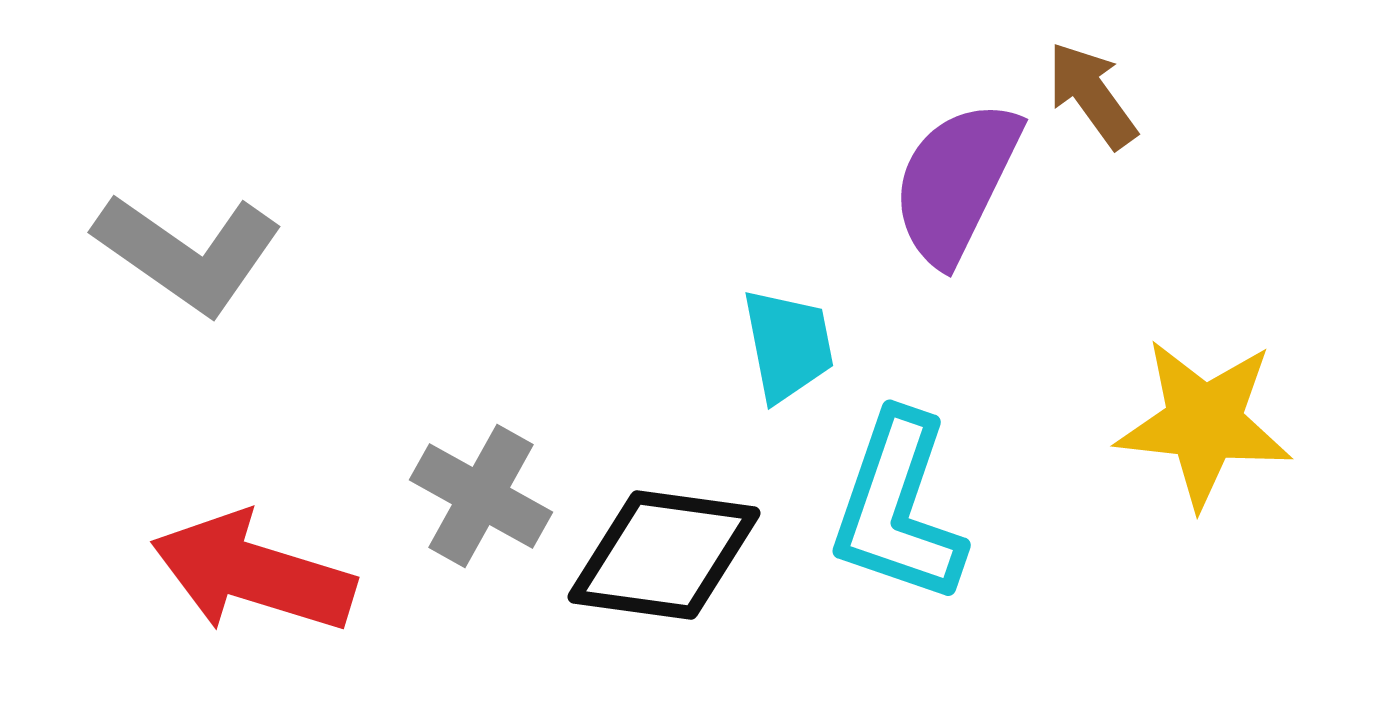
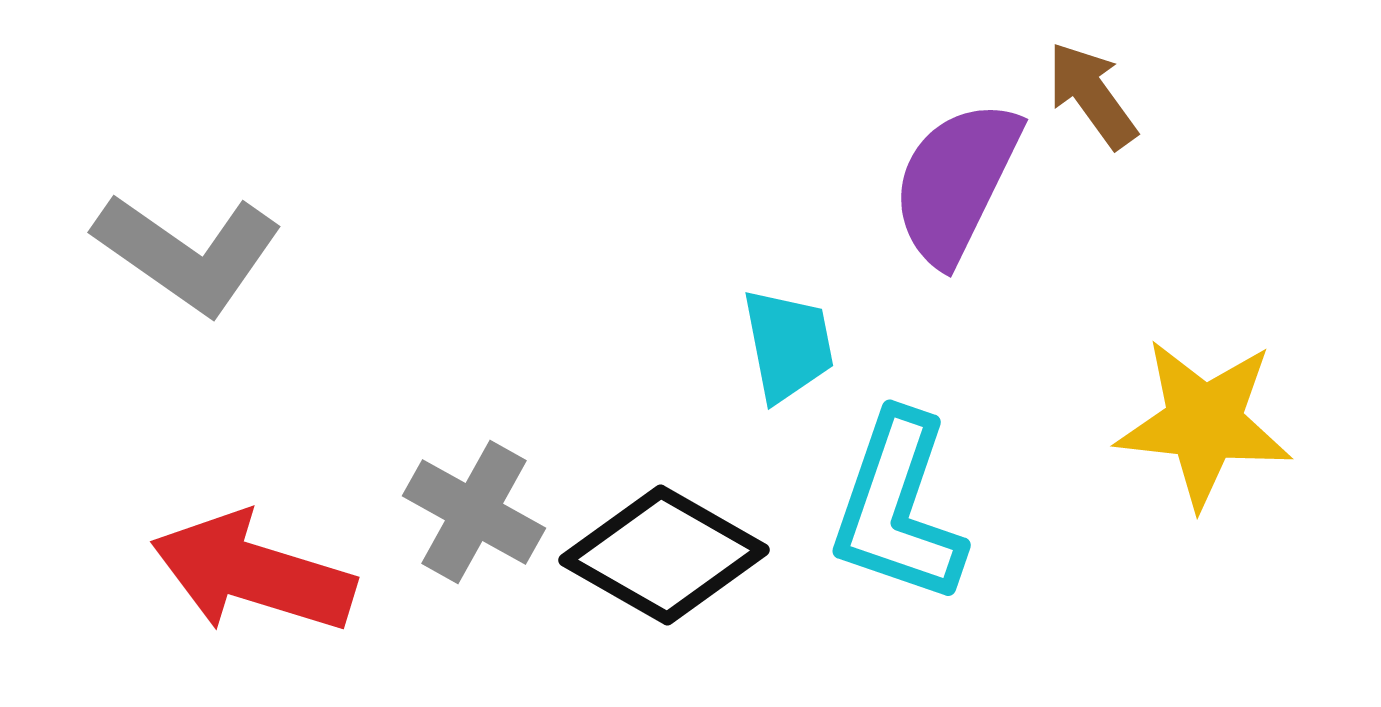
gray cross: moved 7 px left, 16 px down
black diamond: rotated 22 degrees clockwise
